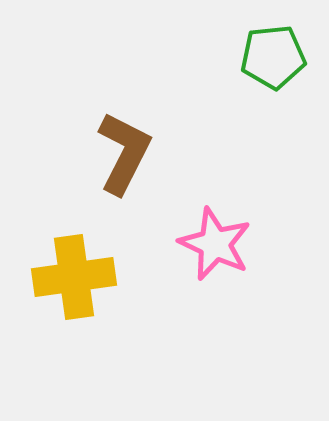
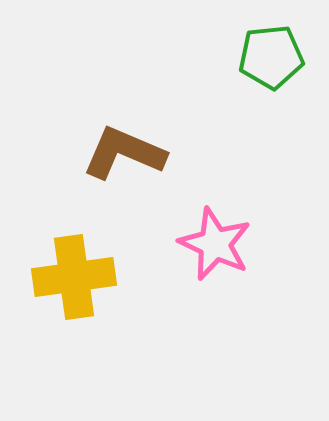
green pentagon: moved 2 px left
brown L-shape: rotated 94 degrees counterclockwise
